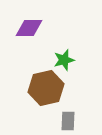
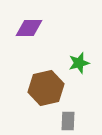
green star: moved 15 px right, 3 px down
